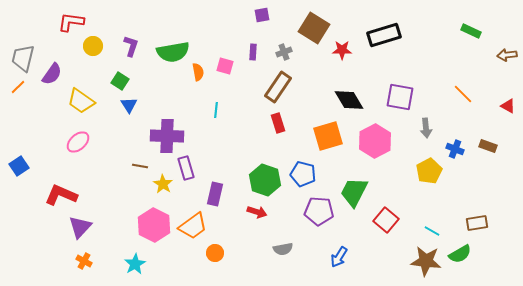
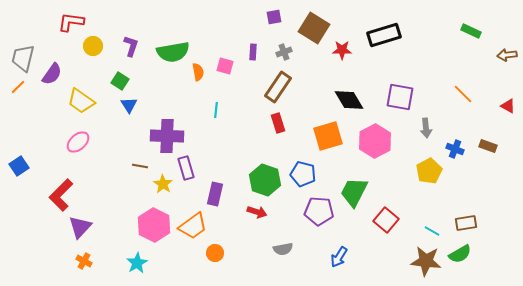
purple square at (262, 15): moved 12 px right, 2 px down
red L-shape at (61, 195): rotated 68 degrees counterclockwise
brown rectangle at (477, 223): moved 11 px left
cyan star at (135, 264): moved 2 px right, 1 px up
